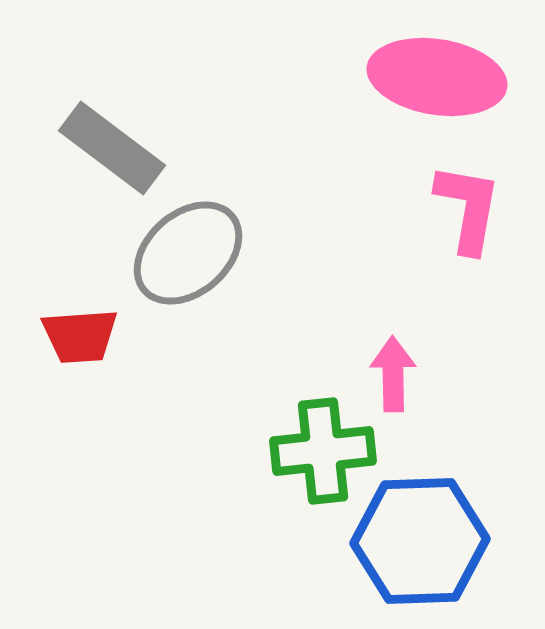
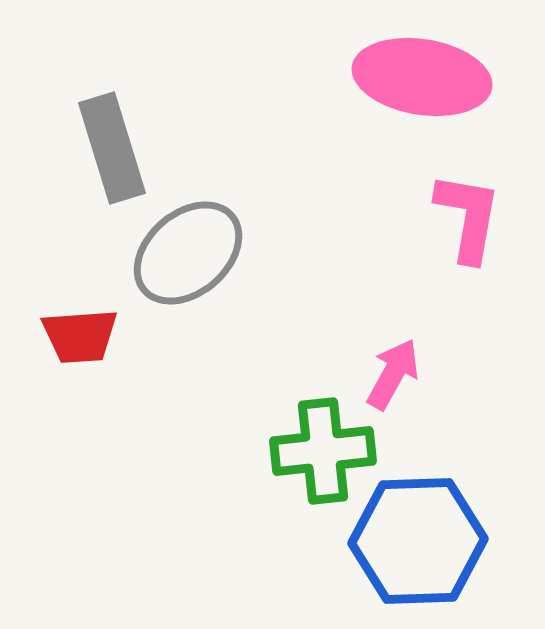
pink ellipse: moved 15 px left
gray rectangle: rotated 36 degrees clockwise
pink L-shape: moved 9 px down
pink arrow: rotated 30 degrees clockwise
blue hexagon: moved 2 px left
